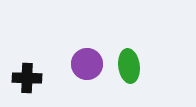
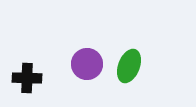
green ellipse: rotated 28 degrees clockwise
